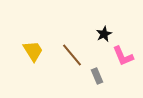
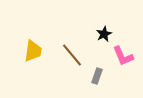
yellow trapezoid: rotated 40 degrees clockwise
gray rectangle: rotated 42 degrees clockwise
